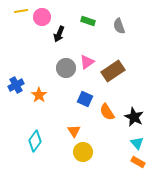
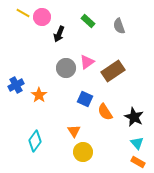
yellow line: moved 2 px right, 2 px down; rotated 40 degrees clockwise
green rectangle: rotated 24 degrees clockwise
orange semicircle: moved 2 px left
